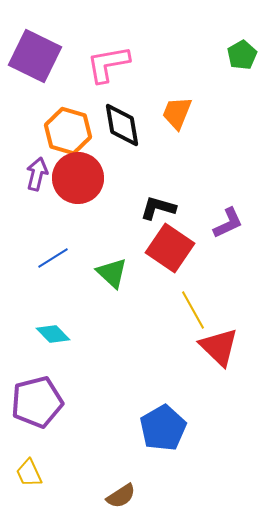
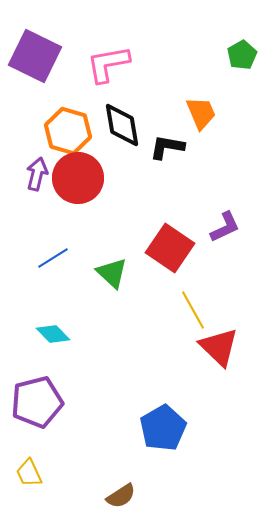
orange trapezoid: moved 24 px right; rotated 135 degrees clockwise
black L-shape: moved 9 px right, 61 px up; rotated 6 degrees counterclockwise
purple L-shape: moved 3 px left, 4 px down
